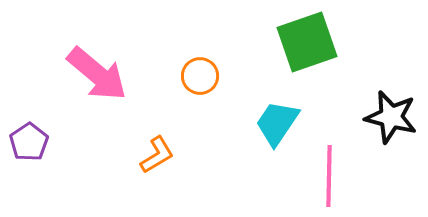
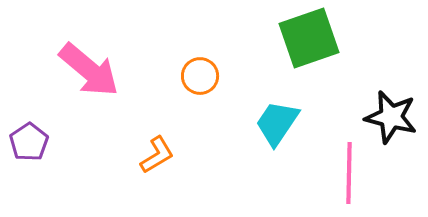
green square: moved 2 px right, 4 px up
pink arrow: moved 8 px left, 4 px up
pink line: moved 20 px right, 3 px up
